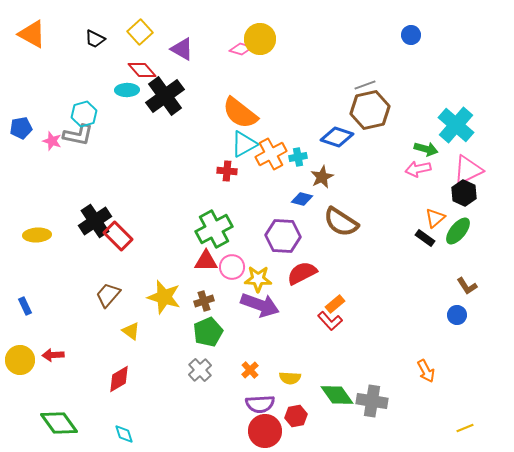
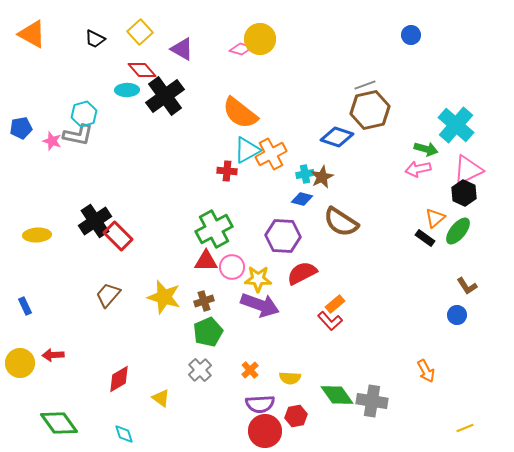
cyan triangle at (244, 144): moved 3 px right, 6 px down
cyan cross at (298, 157): moved 7 px right, 17 px down
yellow triangle at (131, 331): moved 30 px right, 67 px down
yellow circle at (20, 360): moved 3 px down
